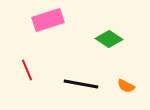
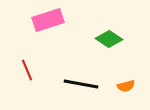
orange semicircle: rotated 42 degrees counterclockwise
